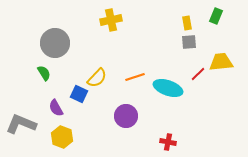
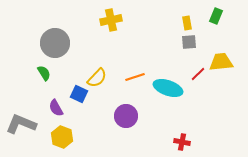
red cross: moved 14 px right
